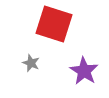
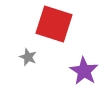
gray star: moved 3 px left, 6 px up
